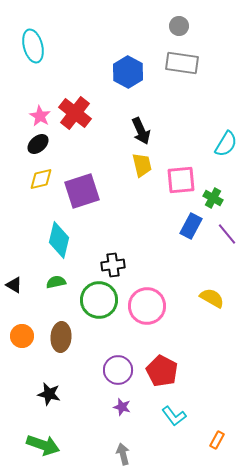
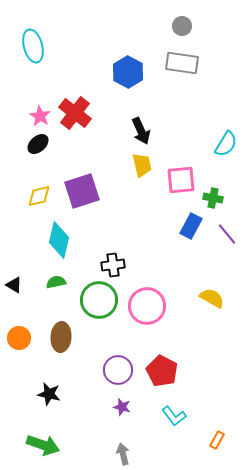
gray circle: moved 3 px right
yellow diamond: moved 2 px left, 17 px down
green cross: rotated 18 degrees counterclockwise
orange circle: moved 3 px left, 2 px down
